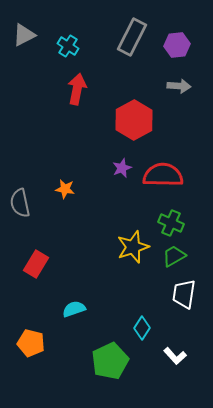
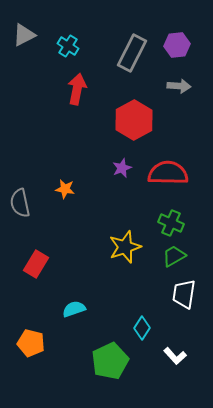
gray rectangle: moved 16 px down
red semicircle: moved 5 px right, 2 px up
yellow star: moved 8 px left
